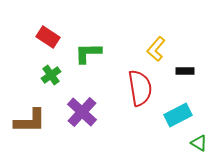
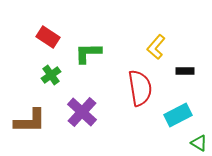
yellow L-shape: moved 2 px up
